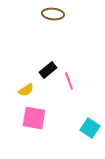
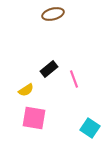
brown ellipse: rotated 20 degrees counterclockwise
black rectangle: moved 1 px right, 1 px up
pink line: moved 5 px right, 2 px up
